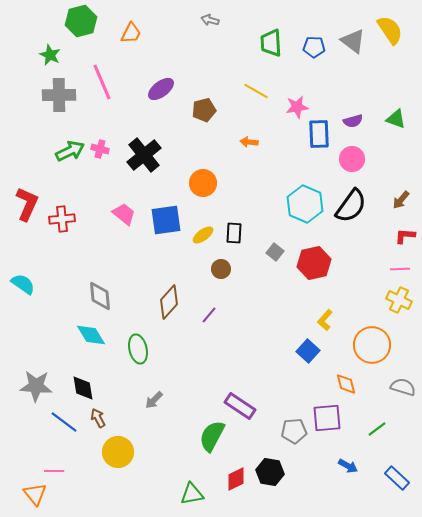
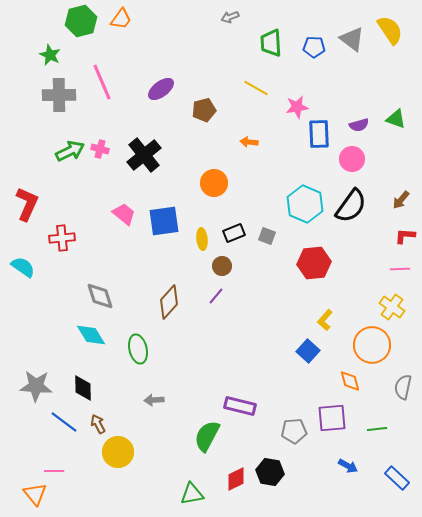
gray arrow at (210, 20): moved 20 px right, 3 px up; rotated 36 degrees counterclockwise
orange trapezoid at (131, 33): moved 10 px left, 14 px up; rotated 10 degrees clockwise
gray triangle at (353, 41): moved 1 px left, 2 px up
yellow line at (256, 91): moved 3 px up
purple semicircle at (353, 121): moved 6 px right, 4 px down
orange circle at (203, 183): moved 11 px right
red cross at (62, 219): moved 19 px down
blue square at (166, 220): moved 2 px left, 1 px down
black rectangle at (234, 233): rotated 65 degrees clockwise
yellow ellipse at (203, 235): moved 1 px left, 4 px down; rotated 60 degrees counterclockwise
gray square at (275, 252): moved 8 px left, 16 px up; rotated 18 degrees counterclockwise
red hexagon at (314, 263): rotated 8 degrees clockwise
brown circle at (221, 269): moved 1 px right, 3 px up
cyan semicircle at (23, 284): moved 17 px up
gray diamond at (100, 296): rotated 12 degrees counterclockwise
yellow cross at (399, 300): moved 7 px left, 7 px down; rotated 10 degrees clockwise
purple line at (209, 315): moved 7 px right, 19 px up
orange diamond at (346, 384): moved 4 px right, 3 px up
gray semicircle at (403, 387): rotated 95 degrees counterclockwise
black diamond at (83, 388): rotated 8 degrees clockwise
gray arrow at (154, 400): rotated 42 degrees clockwise
purple rectangle at (240, 406): rotated 20 degrees counterclockwise
brown arrow at (98, 418): moved 6 px down
purple square at (327, 418): moved 5 px right
green line at (377, 429): rotated 30 degrees clockwise
green semicircle at (212, 436): moved 5 px left
